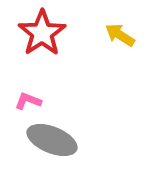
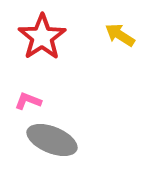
red star: moved 4 px down
